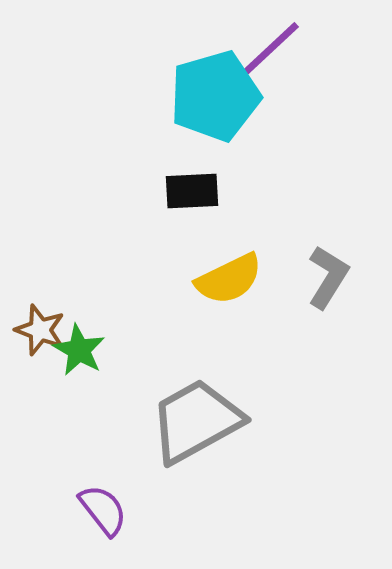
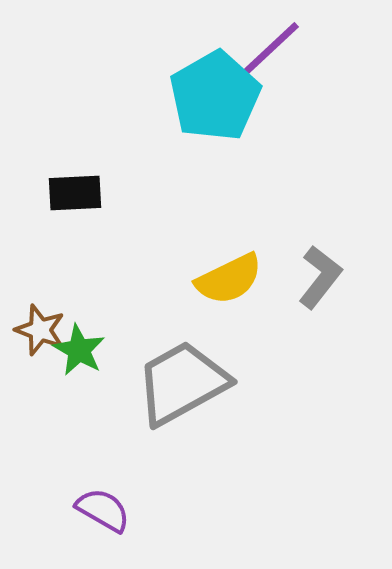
cyan pentagon: rotated 14 degrees counterclockwise
black rectangle: moved 117 px left, 2 px down
gray L-shape: moved 8 px left; rotated 6 degrees clockwise
gray trapezoid: moved 14 px left, 38 px up
purple semicircle: rotated 22 degrees counterclockwise
